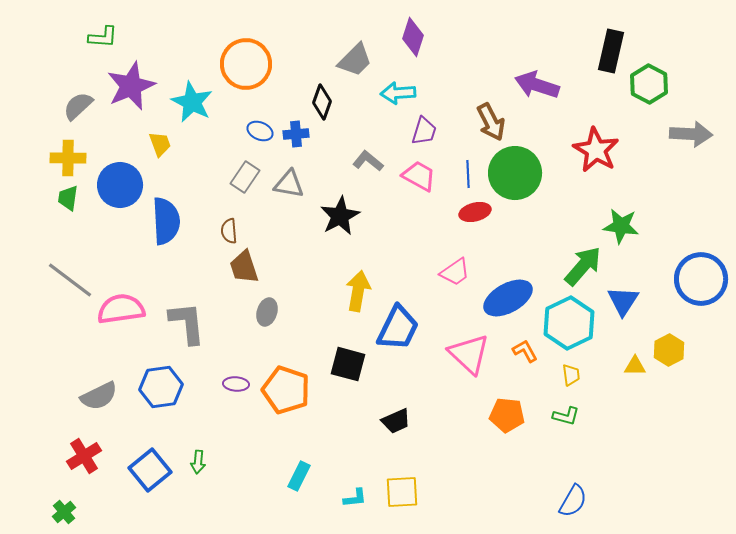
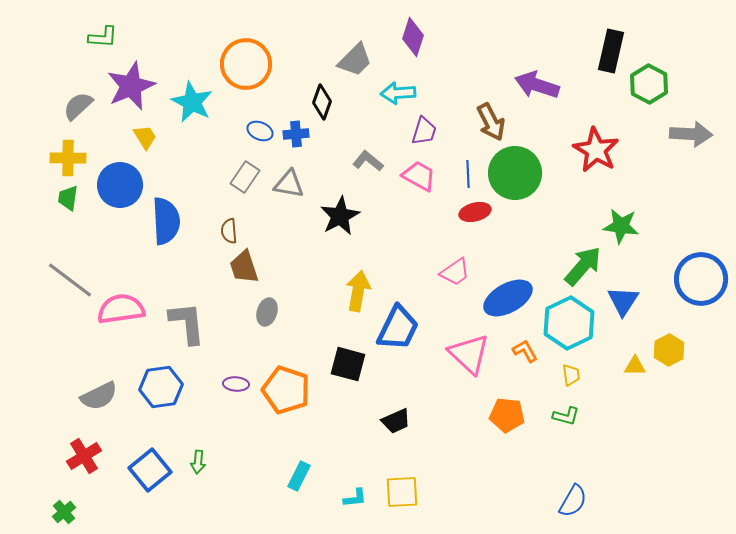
yellow trapezoid at (160, 144): moved 15 px left, 7 px up; rotated 12 degrees counterclockwise
